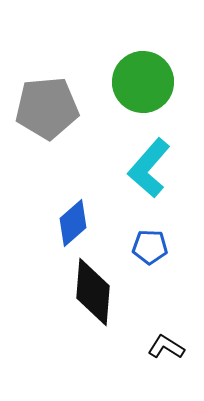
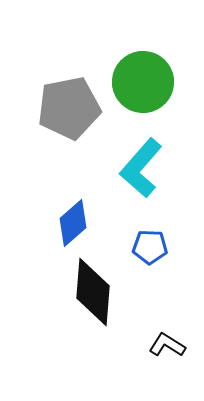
gray pentagon: moved 22 px right; rotated 6 degrees counterclockwise
cyan L-shape: moved 8 px left
black L-shape: moved 1 px right, 2 px up
